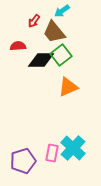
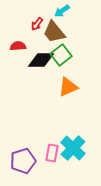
red arrow: moved 3 px right, 3 px down
